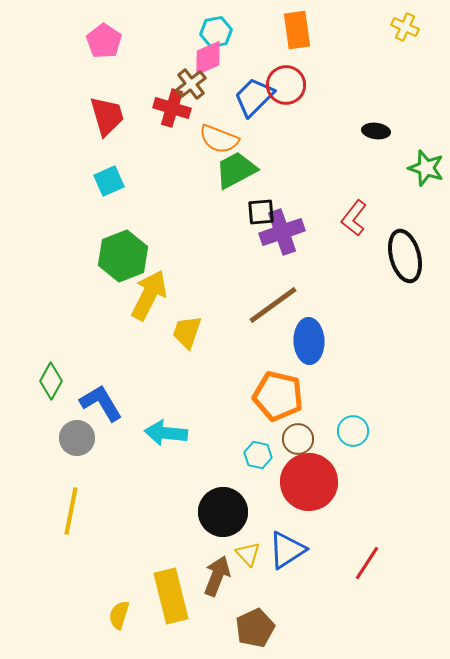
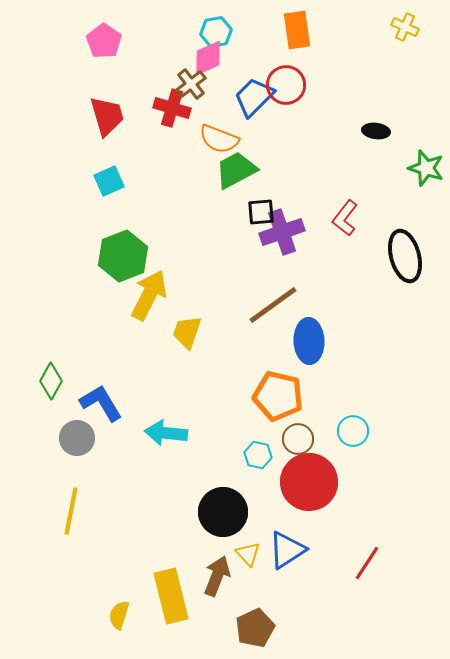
red L-shape at (354, 218): moved 9 px left
